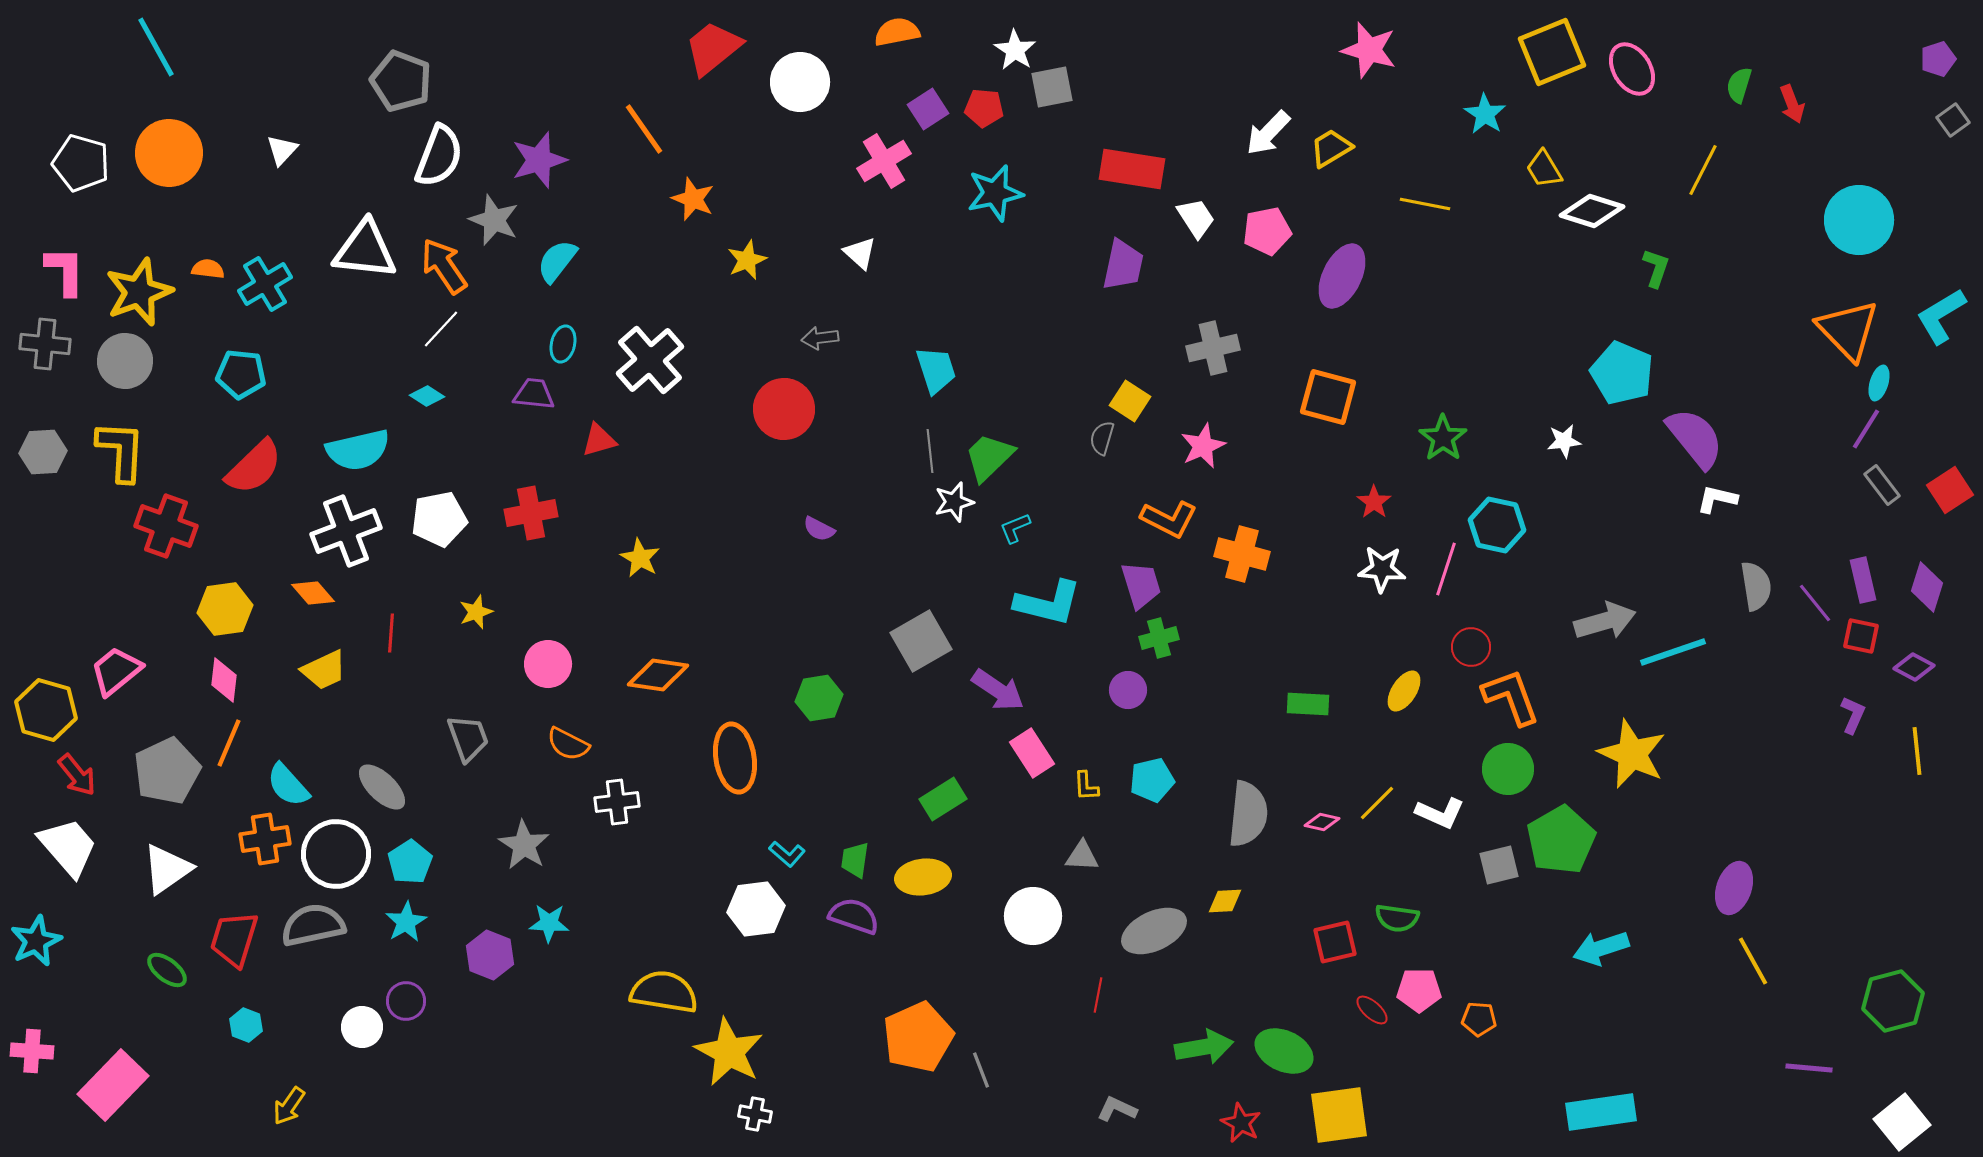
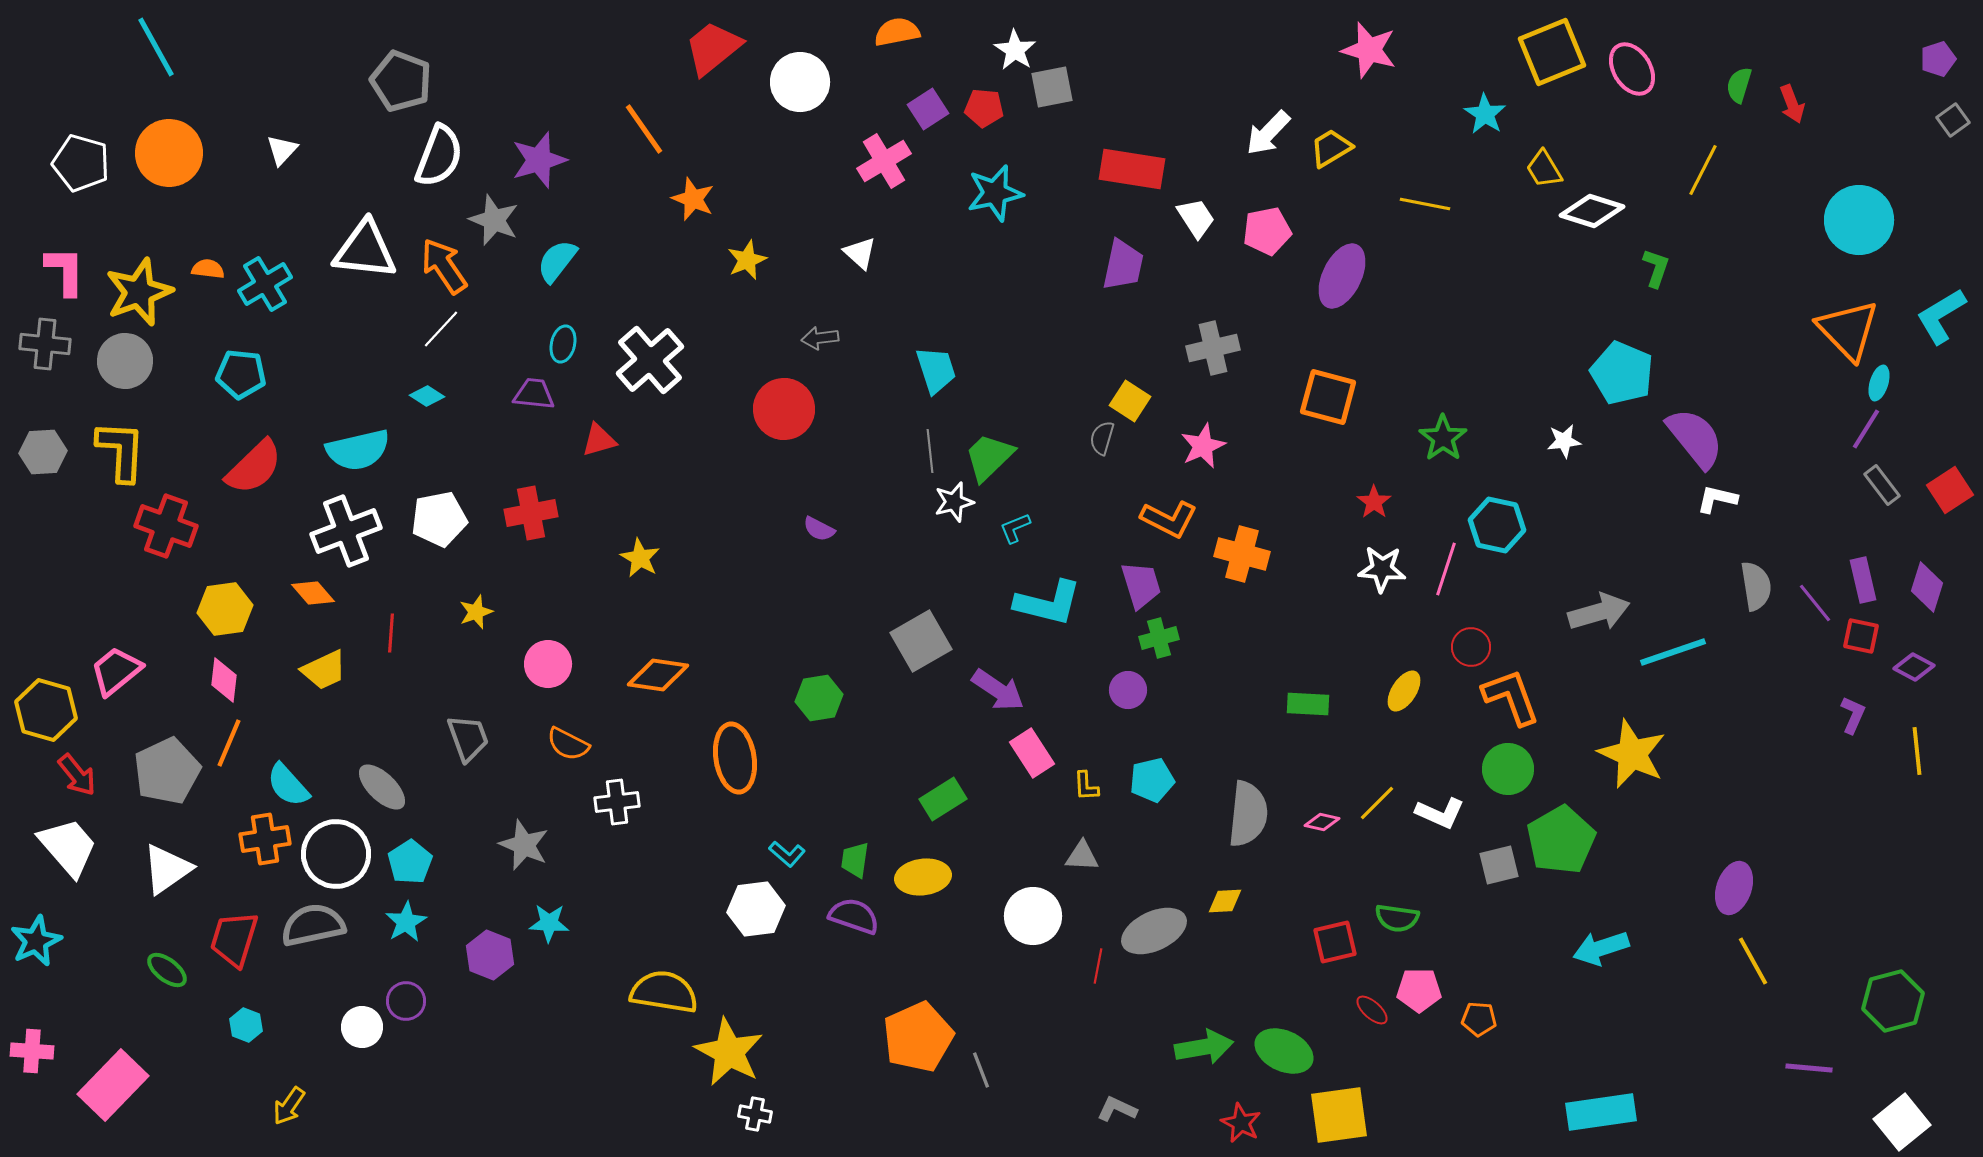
gray arrow at (1605, 621): moved 6 px left, 9 px up
gray star at (524, 845): rotated 9 degrees counterclockwise
red line at (1098, 995): moved 29 px up
